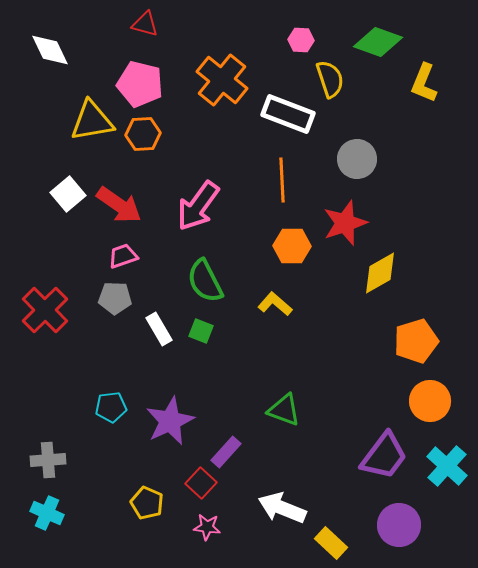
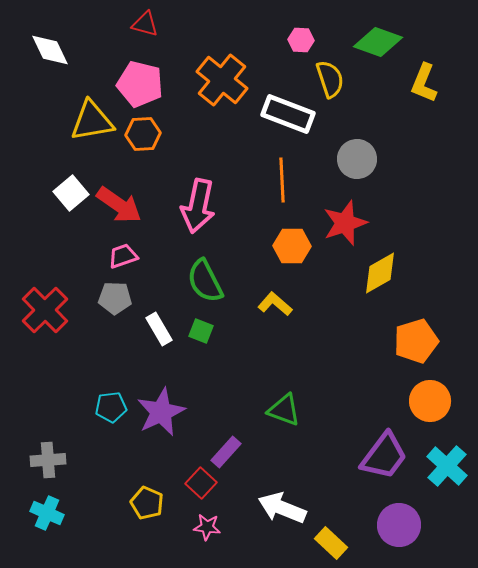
white square at (68, 194): moved 3 px right, 1 px up
pink arrow at (198, 206): rotated 24 degrees counterclockwise
purple star at (170, 421): moved 9 px left, 9 px up
